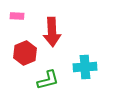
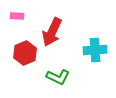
red arrow: rotated 28 degrees clockwise
cyan cross: moved 10 px right, 17 px up
green L-shape: moved 10 px right, 3 px up; rotated 40 degrees clockwise
